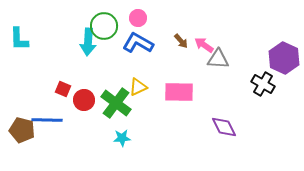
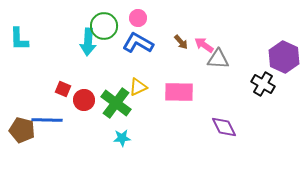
brown arrow: moved 1 px down
purple hexagon: moved 1 px up
